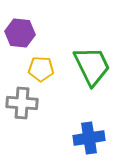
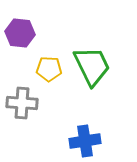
yellow pentagon: moved 8 px right
blue cross: moved 4 px left, 3 px down
